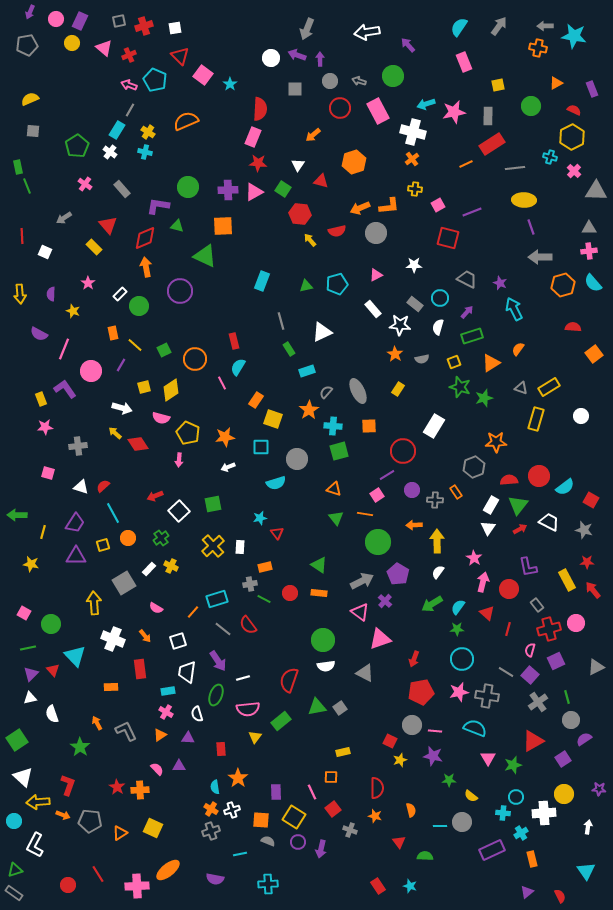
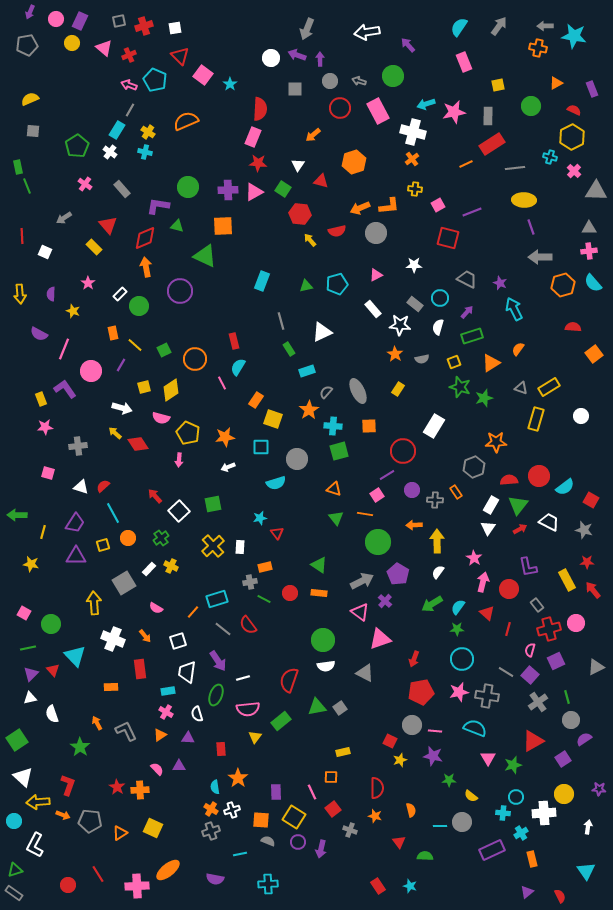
red arrow at (155, 496): rotated 70 degrees clockwise
gray cross at (250, 584): moved 2 px up
